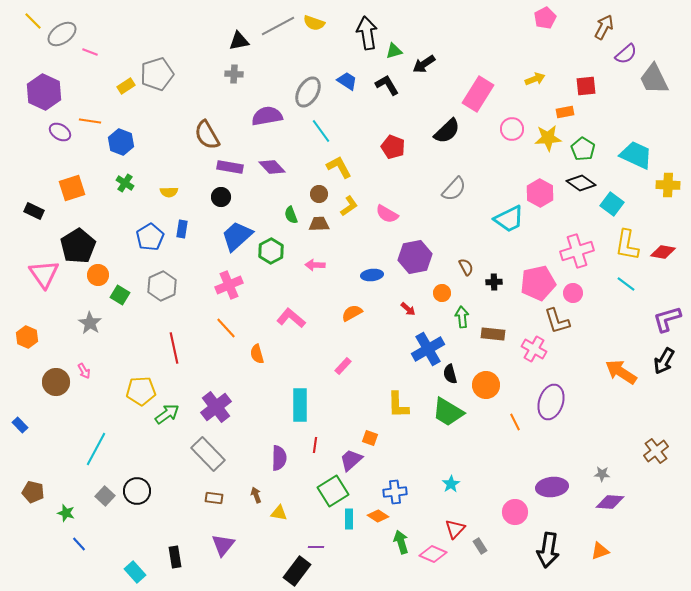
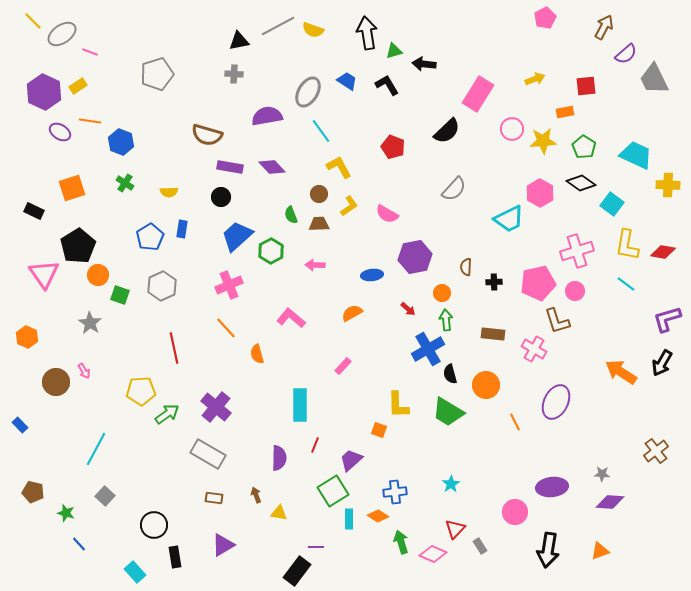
yellow semicircle at (314, 23): moved 1 px left, 7 px down
black arrow at (424, 64): rotated 40 degrees clockwise
yellow rectangle at (126, 86): moved 48 px left
brown semicircle at (207, 135): rotated 44 degrees counterclockwise
yellow star at (548, 138): moved 5 px left, 3 px down
green pentagon at (583, 149): moved 1 px right, 2 px up
brown semicircle at (466, 267): rotated 150 degrees counterclockwise
pink circle at (573, 293): moved 2 px right, 2 px up
green square at (120, 295): rotated 12 degrees counterclockwise
green arrow at (462, 317): moved 16 px left, 3 px down
black arrow at (664, 361): moved 2 px left, 2 px down
purple ellipse at (551, 402): moved 5 px right; rotated 8 degrees clockwise
purple cross at (216, 407): rotated 12 degrees counterclockwise
orange square at (370, 438): moved 9 px right, 8 px up
red line at (315, 445): rotated 14 degrees clockwise
gray rectangle at (208, 454): rotated 16 degrees counterclockwise
black circle at (137, 491): moved 17 px right, 34 px down
purple triangle at (223, 545): rotated 20 degrees clockwise
